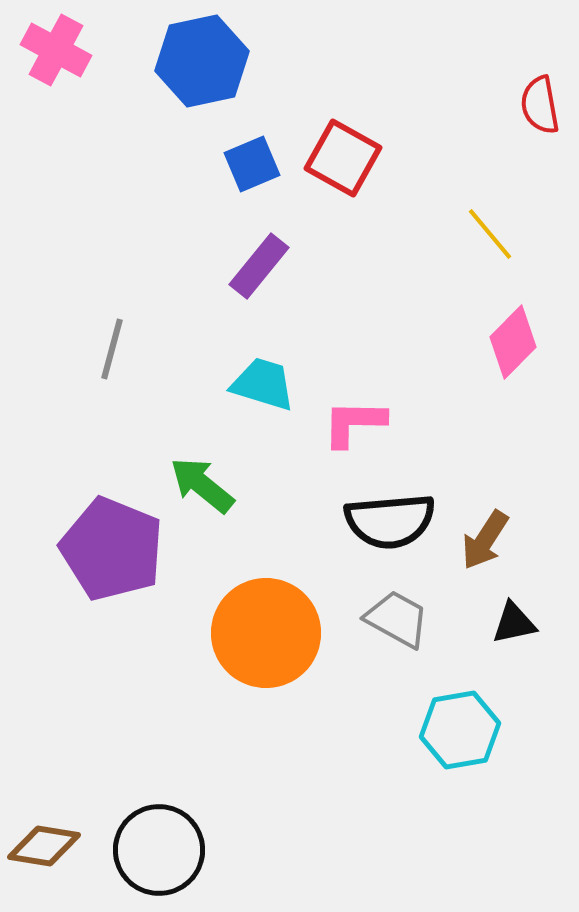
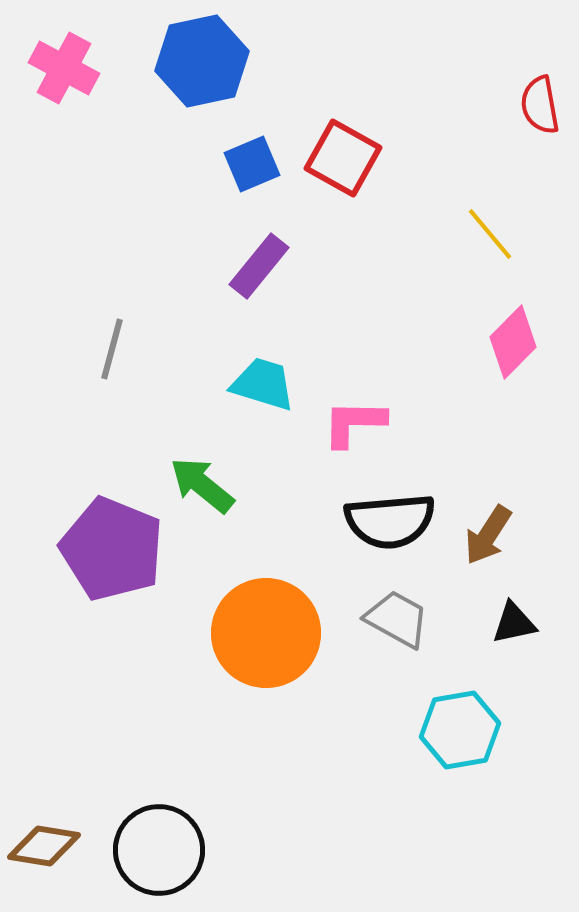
pink cross: moved 8 px right, 18 px down
brown arrow: moved 3 px right, 5 px up
